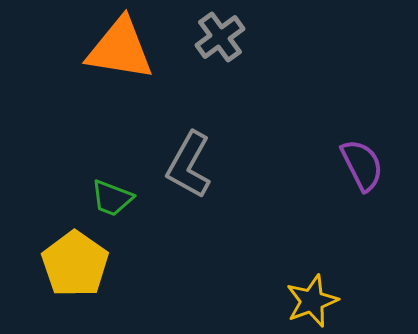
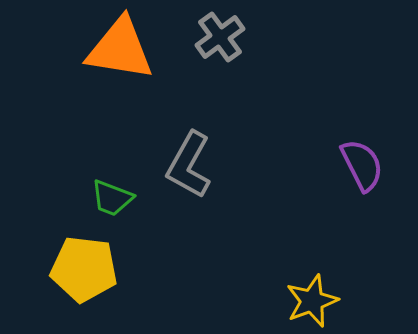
yellow pentagon: moved 9 px right, 5 px down; rotated 28 degrees counterclockwise
